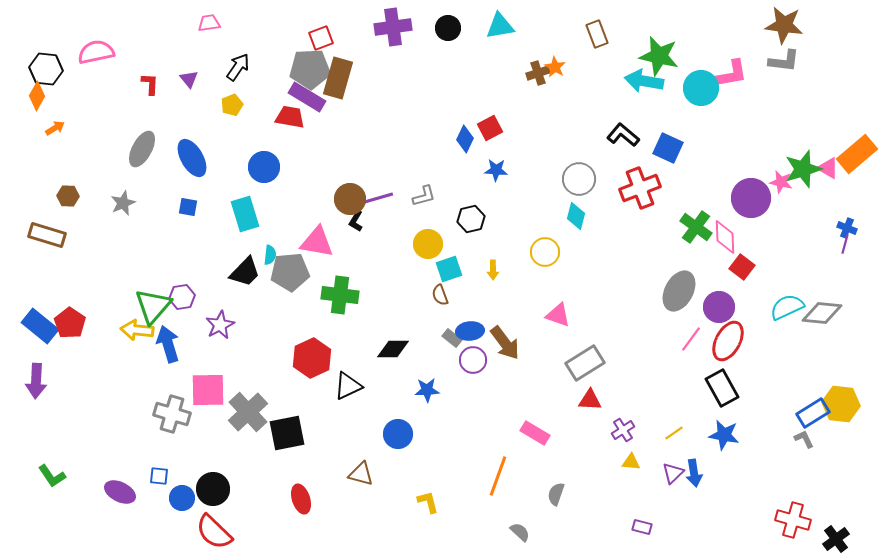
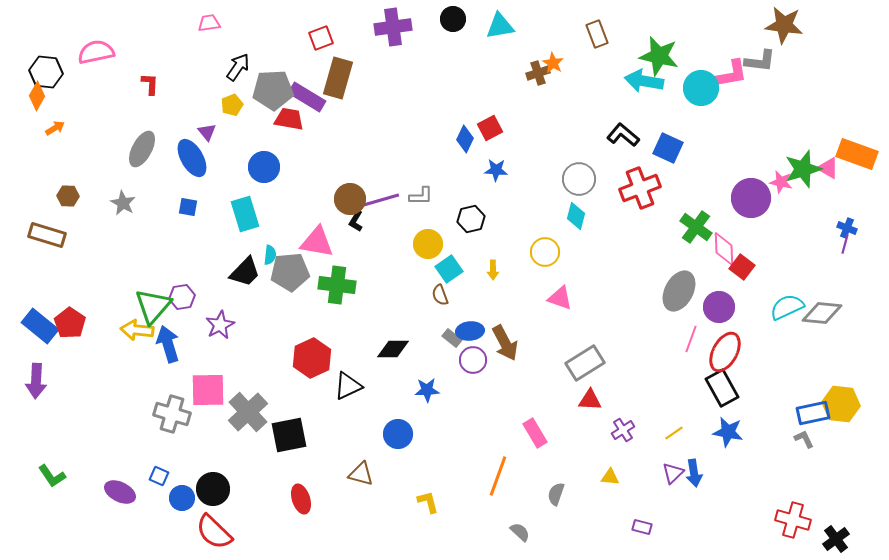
black circle at (448, 28): moved 5 px right, 9 px up
gray L-shape at (784, 61): moved 24 px left
orange star at (555, 67): moved 2 px left, 4 px up
black hexagon at (46, 69): moved 3 px down
gray pentagon at (310, 69): moved 37 px left, 21 px down
purple triangle at (189, 79): moved 18 px right, 53 px down
red trapezoid at (290, 117): moved 1 px left, 2 px down
orange rectangle at (857, 154): rotated 60 degrees clockwise
gray L-shape at (424, 196): moved 3 px left; rotated 15 degrees clockwise
purple line at (375, 199): moved 6 px right, 1 px down
gray star at (123, 203): rotated 20 degrees counterclockwise
pink diamond at (725, 237): moved 1 px left, 12 px down
cyan square at (449, 269): rotated 16 degrees counterclockwise
green cross at (340, 295): moved 3 px left, 10 px up
pink triangle at (558, 315): moved 2 px right, 17 px up
pink line at (691, 339): rotated 16 degrees counterclockwise
red ellipse at (728, 341): moved 3 px left, 11 px down
brown arrow at (505, 343): rotated 9 degrees clockwise
blue rectangle at (813, 413): rotated 20 degrees clockwise
black square at (287, 433): moved 2 px right, 2 px down
pink rectangle at (535, 433): rotated 28 degrees clockwise
blue star at (724, 435): moved 4 px right, 3 px up
yellow triangle at (631, 462): moved 21 px left, 15 px down
blue square at (159, 476): rotated 18 degrees clockwise
